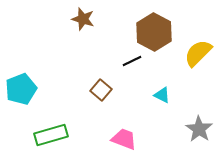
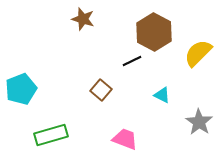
gray star: moved 7 px up
pink trapezoid: moved 1 px right
